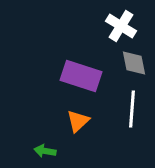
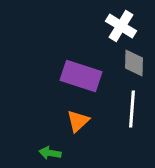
gray diamond: rotated 12 degrees clockwise
green arrow: moved 5 px right, 2 px down
